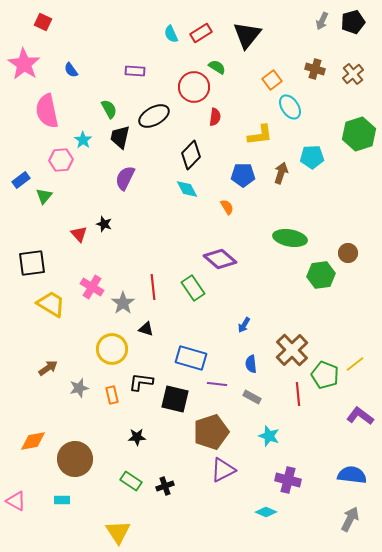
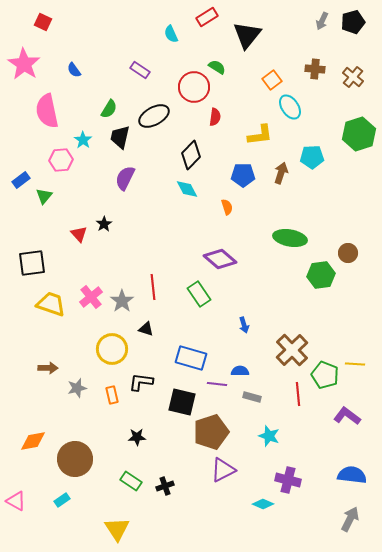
red rectangle at (201, 33): moved 6 px right, 16 px up
brown cross at (315, 69): rotated 12 degrees counterclockwise
blue semicircle at (71, 70): moved 3 px right
purple rectangle at (135, 71): moved 5 px right, 1 px up; rotated 30 degrees clockwise
brown cross at (353, 74): moved 3 px down; rotated 10 degrees counterclockwise
green semicircle at (109, 109): rotated 60 degrees clockwise
orange semicircle at (227, 207): rotated 14 degrees clockwise
black star at (104, 224): rotated 21 degrees clockwise
pink cross at (92, 287): moved 1 px left, 10 px down; rotated 20 degrees clockwise
green rectangle at (193, 288): moved 6 px right, 6 px down
gray star at (123, 303): moved 1 px left, 2 px up
yellow trapezoid at (51, 304): rotated 12 degrees counterclockwise
blue arrow at (244, 325): rotated 49 degrees counterclockwise
blue semicircle at (251, 364): moved 11 px left, 7 px down; rotated 96 degrees clockwise
yellow line at (355, 364): rotated 42 degrees clockwise
brown arrow at (48, 368): rotated 36 degrees clockwise
gray star at (79, 388): moved 2 px left
gray rectangle at (252, 397): rotated 12 degrees counterclockwise
black square at (175, 399): moved 7 px right, 3 px down
purple L-shape at (360, 416): moved 13 px left
cyan rectangle at (62, 500): rotated 35 degrees counterclockwise
cyan diamond at (266, 512): moved 3 px left, 8 px up
yellow triangle at (118, 532): moved 1 px left, 3 px up
